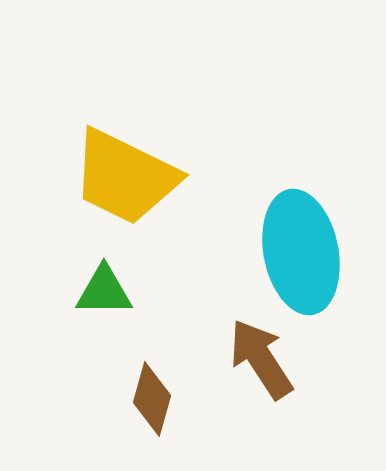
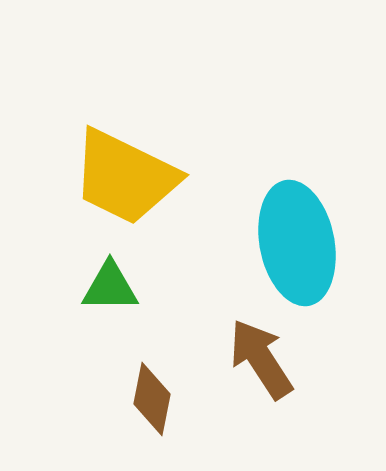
cyan ellipse: moved 4 px left, 9 px up
green triangle: moved 6 px right, 4 px up
brown diamond: rotated 4 degrees counterclockwise
